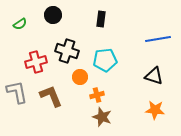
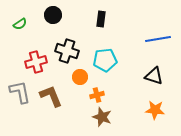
gray L-shape: moved 3 px right
